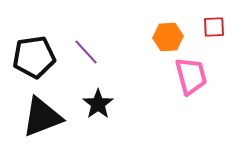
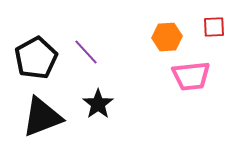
orange hexagon: moved 1 px left
black pentagon: moved 2 px right, 1 px down; rotated 21 degrees counterclockwise
pink trapezoid: rotated 99 degrees clockwise
